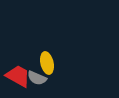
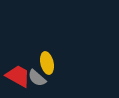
gray semicircle: rotated 18 degrees clockwise
